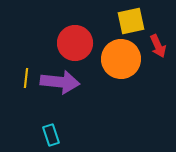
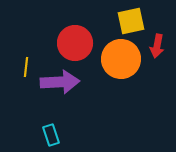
red arrow: moved 1 px left; rotated 35 degrees clockwise
yellow line: moved 11 px up
purple arrow: rotated 9 degrees counterclockwise
